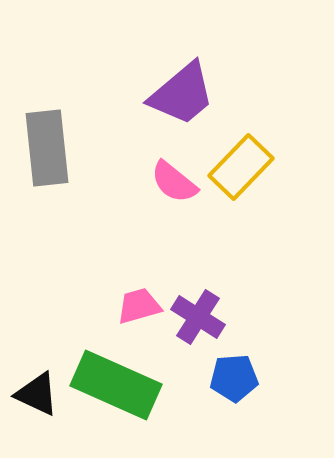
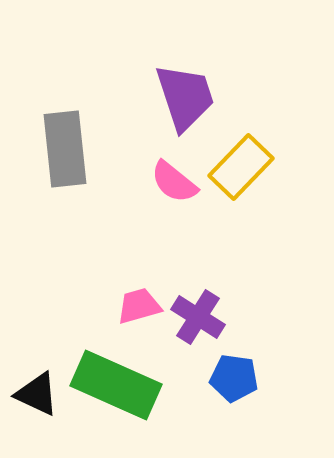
purple trapezoid: moved 3 px right, 3 px down; rotated 68 degrees counterclockwise
gray rectangle: moved 18 px right, 1 px down
blue pentagon: rotated 12 degrees clockwise
